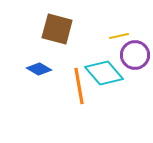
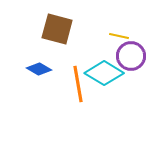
yellow line: rotated 24 degrees clockwise
purple circle: moved 4 px left, 1 px down
cyan diamond: rotated 18 degrees counterclockwise
orange line: moved 1 px left, 2 px up
